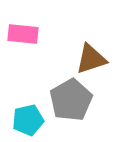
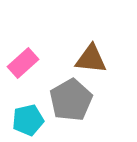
pink rectangle: moved 29 px down; rotated 48 degrees counterclockwise
brown triangle: rotated 24 degrees clockwise
